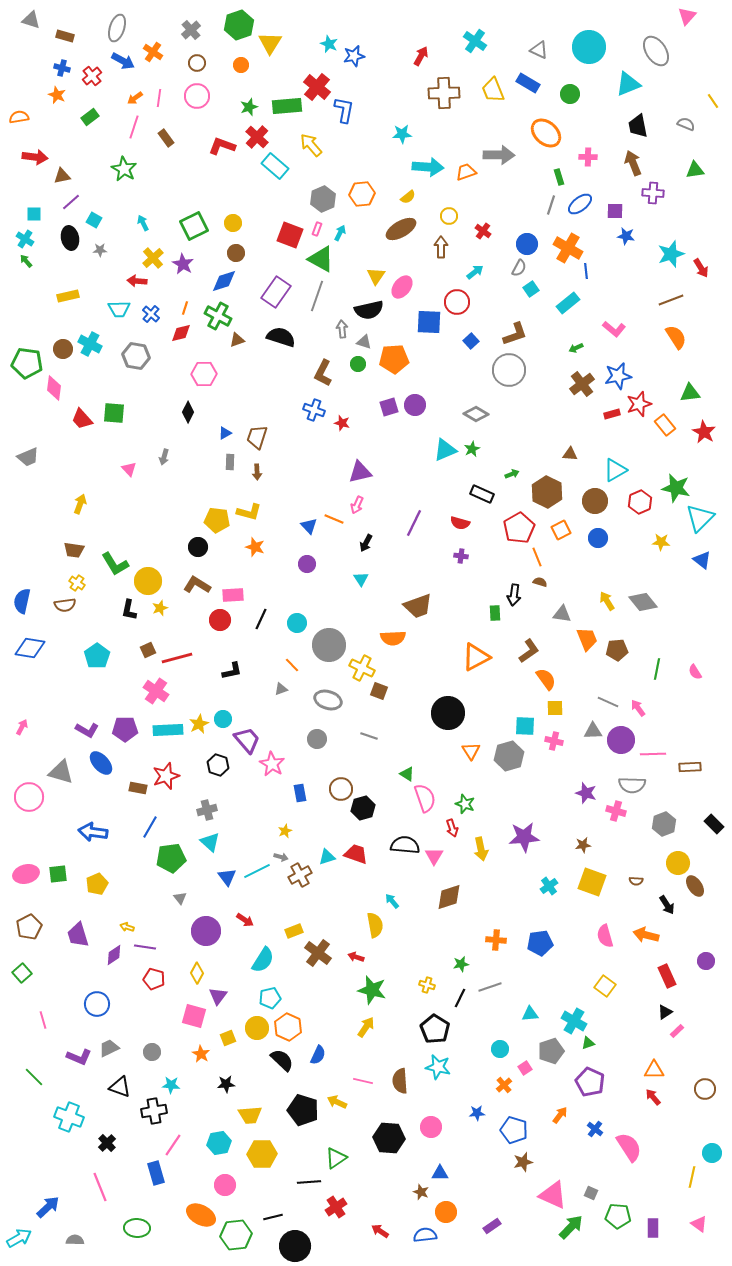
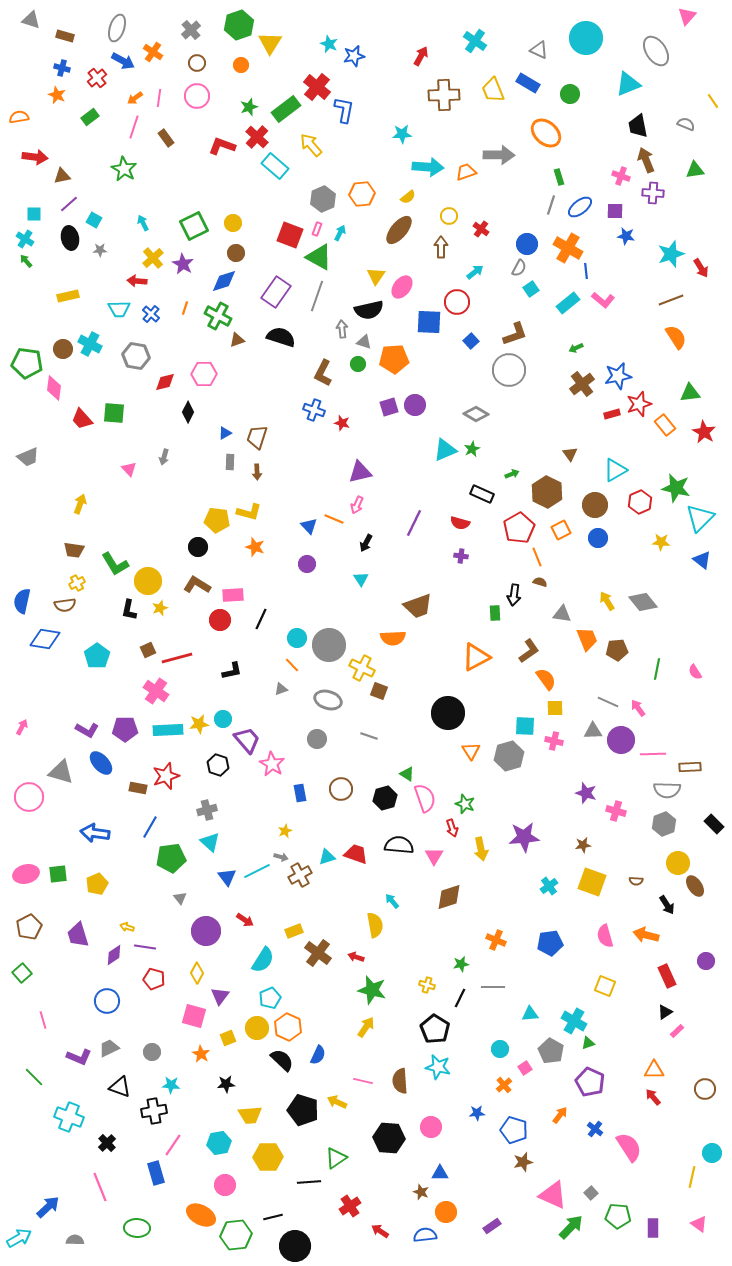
cyan circle at (589, 47): moved 3 px left, 9 px up
red cross at (92, 76): moved 5 px right, 2 px down
brown cross at (444, 93): moved 2 px down
green rectangle at (287, 106): moved 1 px left, 3 px down; rotated 32 degrees counterclockwise
pink cross at (588, 157): moved 33 px right, 19 px down; rotated 18 degrees clockwise
brown arrow at (633, 163): moved 13 px right, 3 px up
purple line at (71, 202): moved 2 px left, 2 px down
blue ellipse at (580, 204): moved 3 px down
brown ellipse at (401, 229): moved 2 px left, 1 px down; rotated 20 degrees counterclockwise
red cross at (483, 231): moved 2 px left, 2 px up
green triangle at (321, 259): moved 2 px left, 2 px up
pink L-shape at (614, 329): moved 11 px left, 29 px up
red diamond at (181, 333): moved 16 px left, 49 px down
brown triangle at (570, 454): rotated 49 degrees clockwise
brown circle at (595, 501): moved 4 px down
yellow cross at (77, 583): rotated 28 degrees clockwise
cyan circle at (297, 623): moved 15 px down
blue diamond at (30, 648): moved 15 px right, 9 px up
yellow star at (199, 724): rotated 18 degrees clockwise
gray semicircle at (632, 785): moved 35 px right, 5 px down
black hexagon at (363, 808): moved 22 px right, 10 px up
blue arrow at (93, 832): moved 2 px right, 1 px down
black semicircle at (405, 845): moved 6 px left
orange cross at (496, 940): rotated 18 degrees clockwise
blue pentagon at (540, 943): moved 10 px right
yellow square at (605, 986): rotated 15 degrees counterclockwise
gray line at (490, 987): moved 3 px right; rotated 20 degrees clockwise
purple triangle at (218, 996): moved 2 px right
cyan pentagon at (270, 998): rotated 10 degrees counterclockwise
blue circle at (97, 1004): moved 10 px right, 3 px up
gray pentagon at (551, 1051): rotated 25 degrees counterclockwise
yellow hexagon at (262, 1154): moved 6 px right, 3 px down
gray square at (591, 1193): rotated 24 degrees clockwise
red cross at (336, 1207): moved 14 px right, 1 px up
